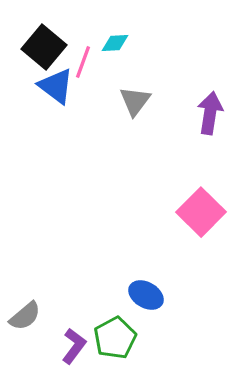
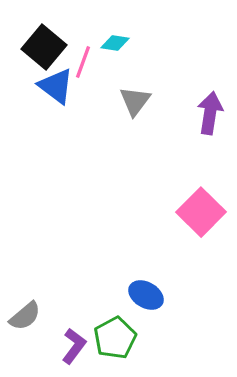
cyan diamond: rotated 12 degrees clockwise
